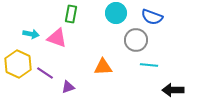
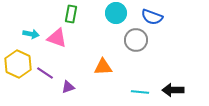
cyan line: moved 9 px left, 27 px down
